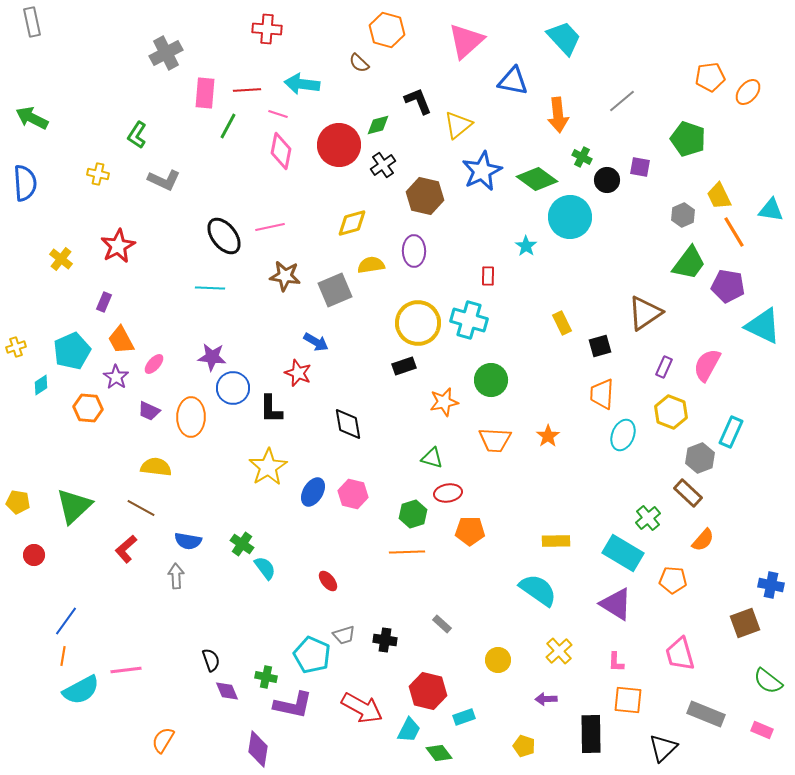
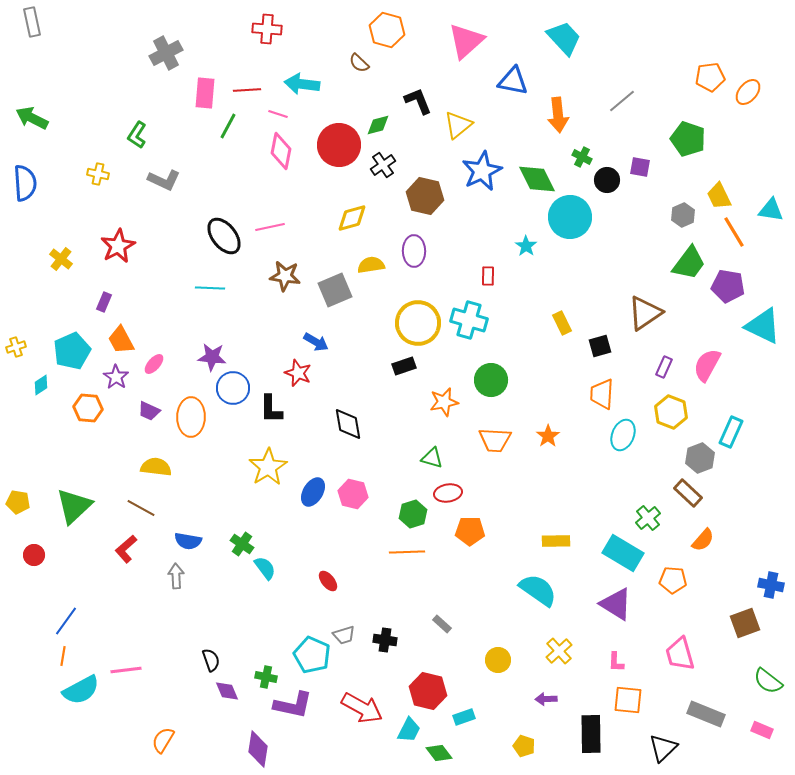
green diamond at (537, 179): rotated 27 degrees clockwise
yellow diamond at (352, 223): moved 5 px up
